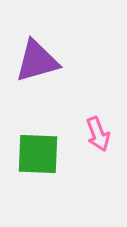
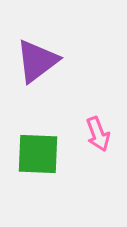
purple triangle: rotated 21 degrees counterclockwise
